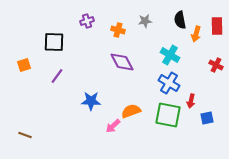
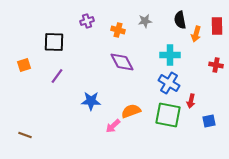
cyan cross: rotated 30 degrees counterclockwise
red cross: rotated 16 degrees counterclockwise
blue square: moved 2 px right, 3 px down
